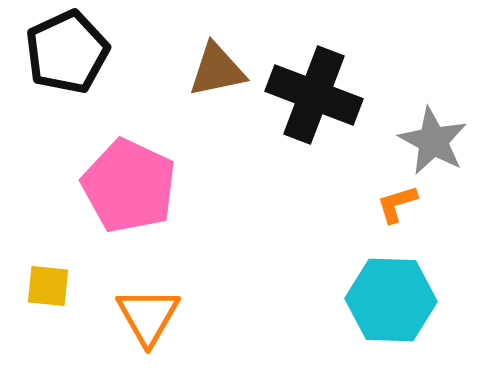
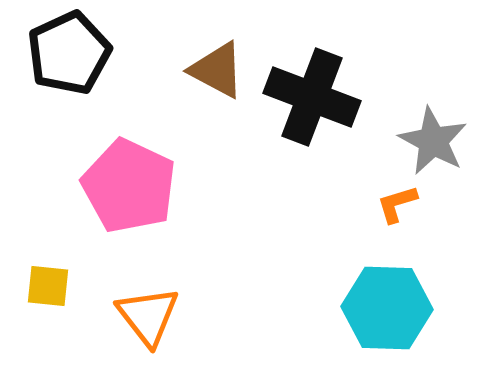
black pentagon: moved 2 px right, 1 px down
brown triangle: rotated 40 degrees clockwise
black cross: moved 2 px left, 2 px down
cyan hexagon: moved 4 px left, 8 px down
orange triangle: rotated 8 degrees counterclockwise
